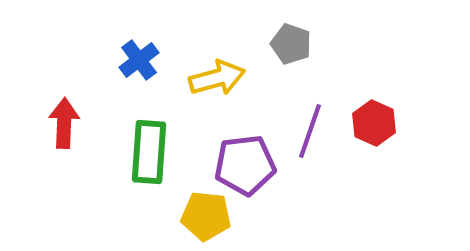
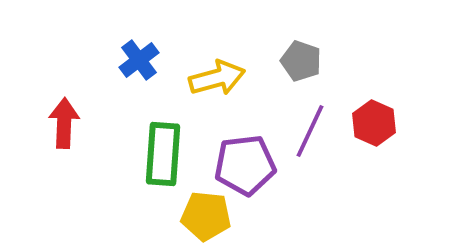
gray pentagon: moved 10 px right, 17 px down
purple line: rotated 6 degrees clockwise
green rectangle: moved 14 px right, 2 px down
